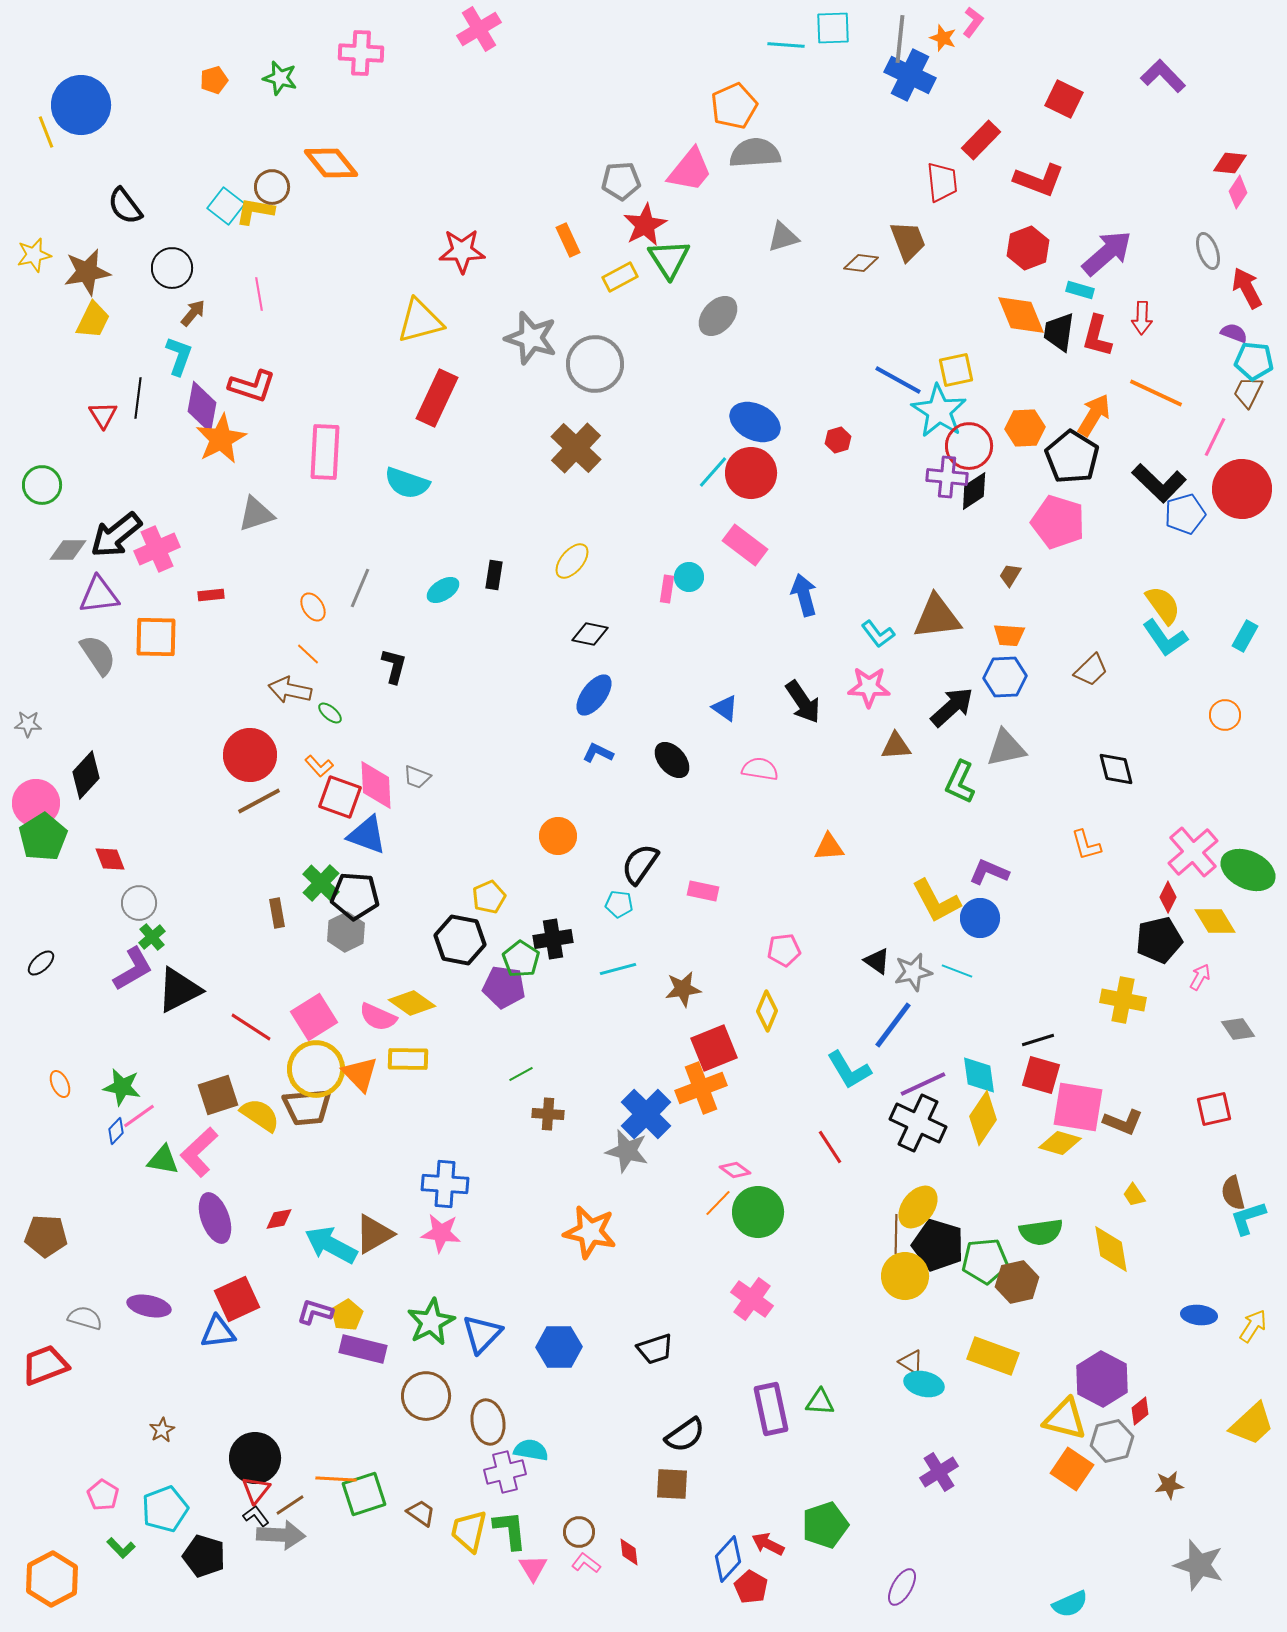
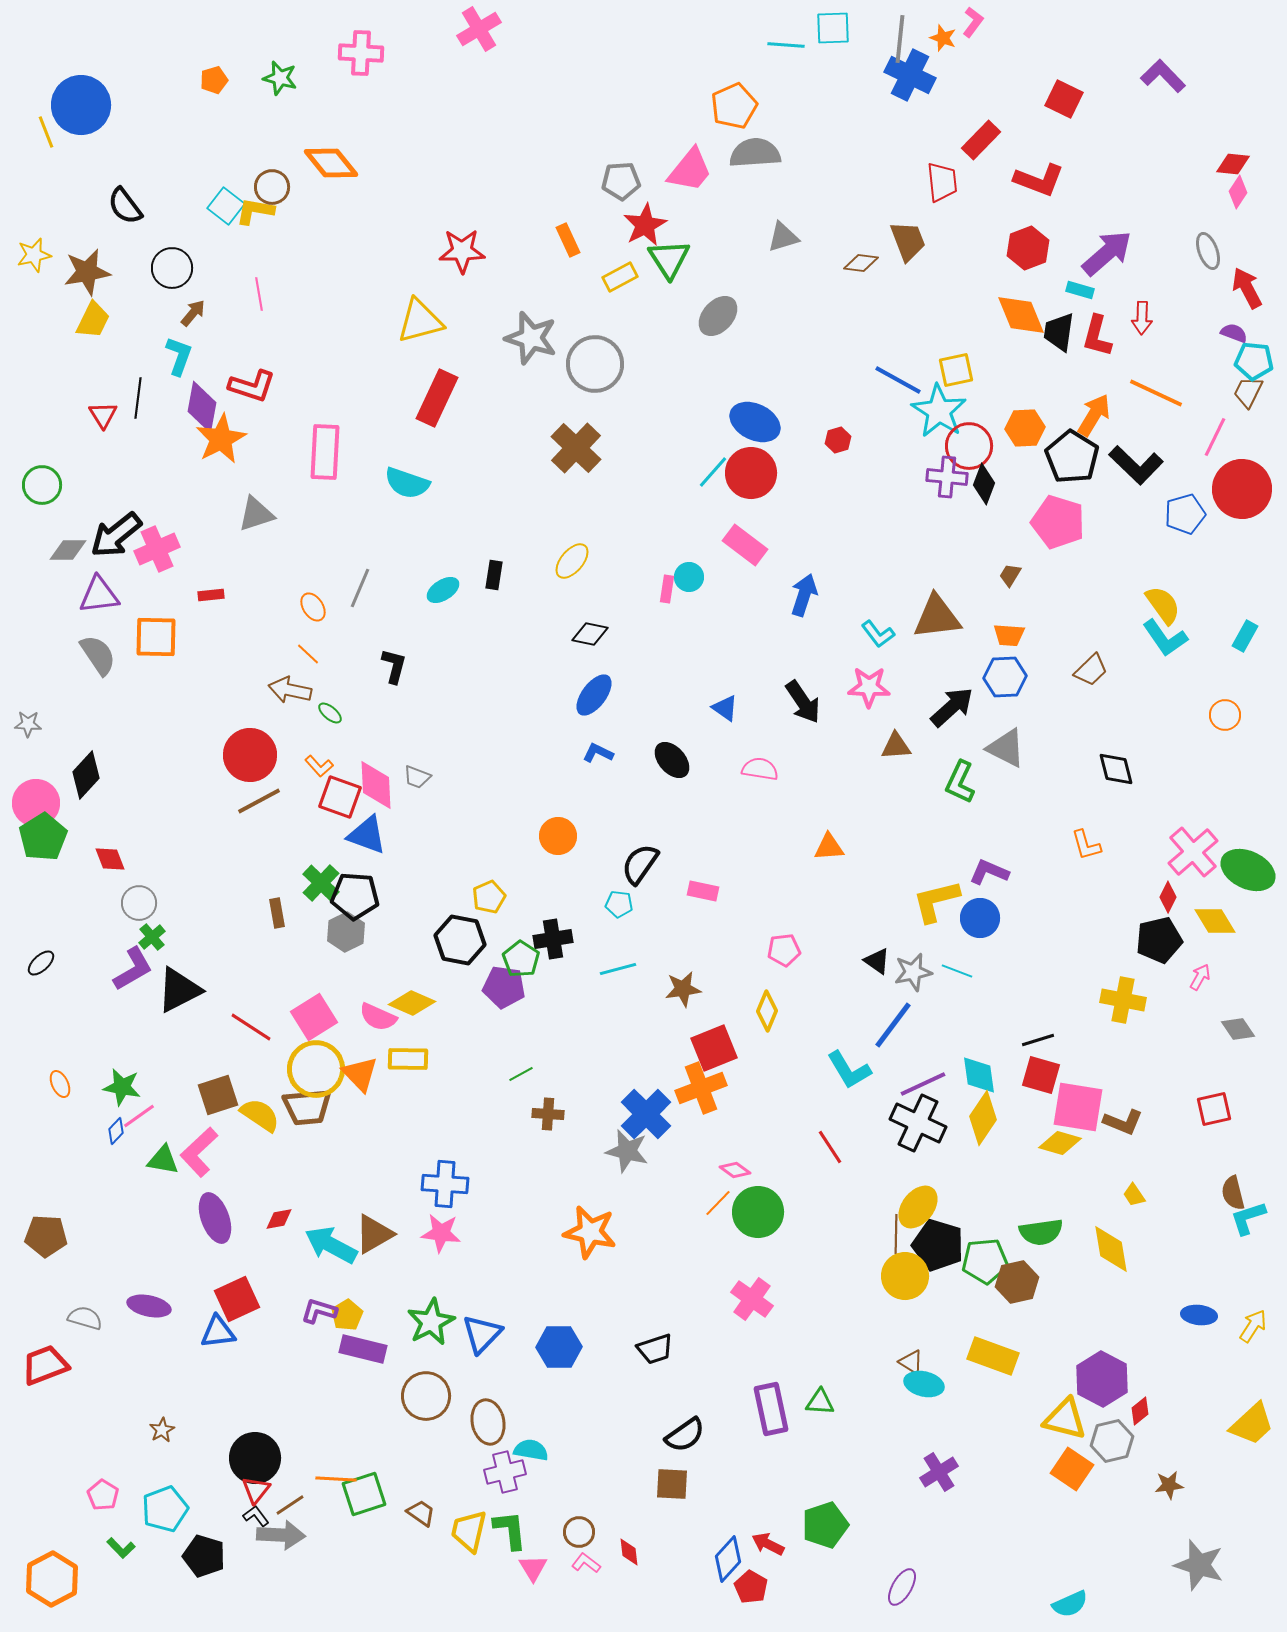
red diamond at (1230, 163): moved 3 px right, 1 px down
black L-shape at (1159, 483): moved 23 px left, 18 px up
black diamond at (974, 491): moved 10 px right, 7 px up; rotated 36 degrees counterclockwise
blue arrow at (804, 595): rotated 33 degrees clockwise
gray triangle at (1006, 748): rotated 39 degrees clockwise
yellow L-shape at (936, 901): rotated 104 degrees clockwise
yellow diamond at (412, 1003): rotated 12 degrees counterclockwise
purple L-shape at (315, 1312): moved 4 px right, 1 px up
